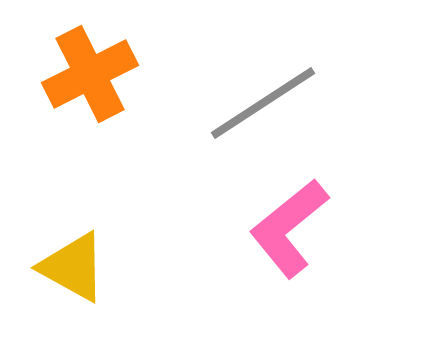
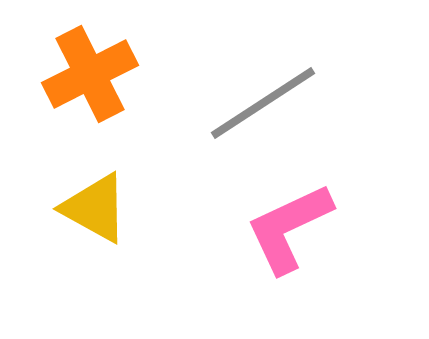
pink L-shape: rotated 14 degrees clockwise
yellow triangle: moved 22 px right, 59 px up
